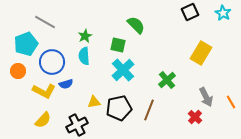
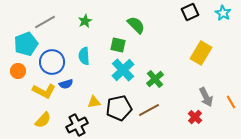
gray line: rotated 60 degrees counterclockwise
green star: moved 15 px up
green cross: moved 12 px left, 1 px up
brown line: rotated 40 degrees clockwise
